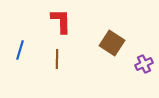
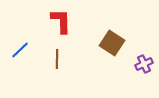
blue line: rotated 30 degrees clockwise
